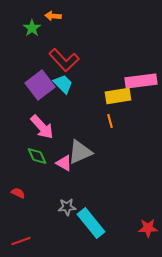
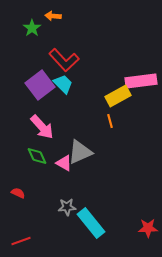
yellow rectangle: rotated 20 degrees counterclockwise
